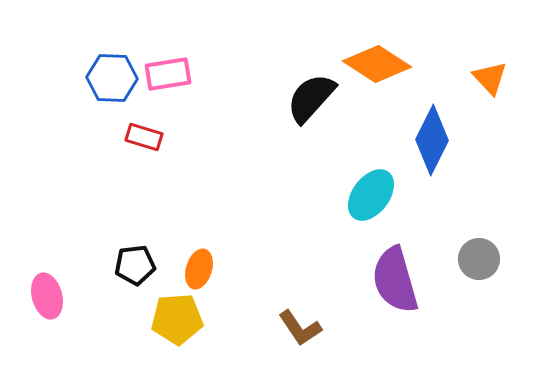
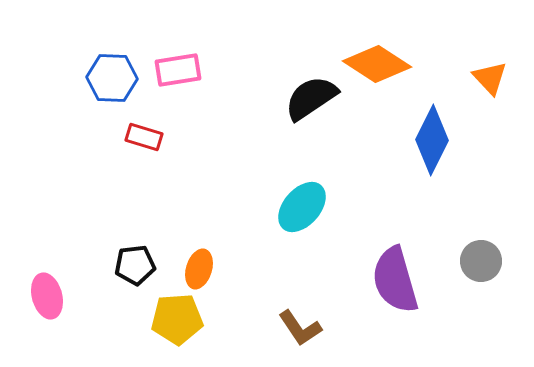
pink rectangle: moved 10 px right, 4 px up
black semicircle: rotated 14 degrees clockwise
cyan ellipse: moved 69 px left, 12 px down; rotated 4 degrees clockwise
gray circle: moved 2 px right, 2 px down
